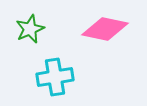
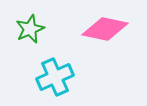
cyan cross: rotated 15 degrees counterclockwise
